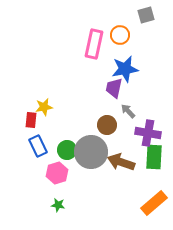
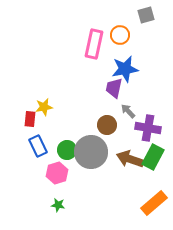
red rectangle: moved 1 px left, 1 px up
purple cross: moved 5 px up
green rectangle: moved 1 px left; rotated 25 degrees clockwise
brown arrow: moved 9 px right, 3 px up
